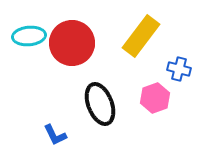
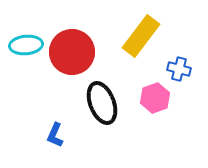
cyan ellipse: moved 3 px left, 9 px down
red circle: moved 9 px down
black ellipse: moved 2 px right, 1 px up
blue L-shape: rotated 50 degrees clockwise
